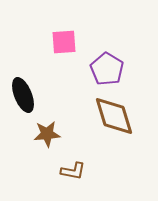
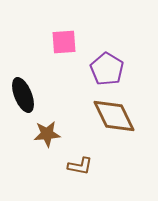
brown diamond: rotated 9 degrees counterclockwise
brown L-shape: moved 7 px right, 5 px up
